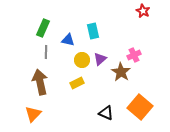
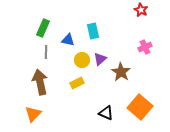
red star: moved 2 px left, 1 px up
pink cross: moved 11 px right, 8 px up
